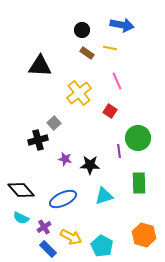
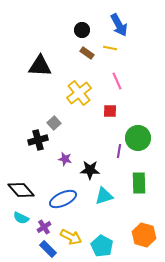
blue arrow: moved 3 px left; rotated 50 degrees clockwise
red square: rotated 32 degrees counterclockwise
purple line: rotated 16 degrees clockwise
black star: moved 5 px down
